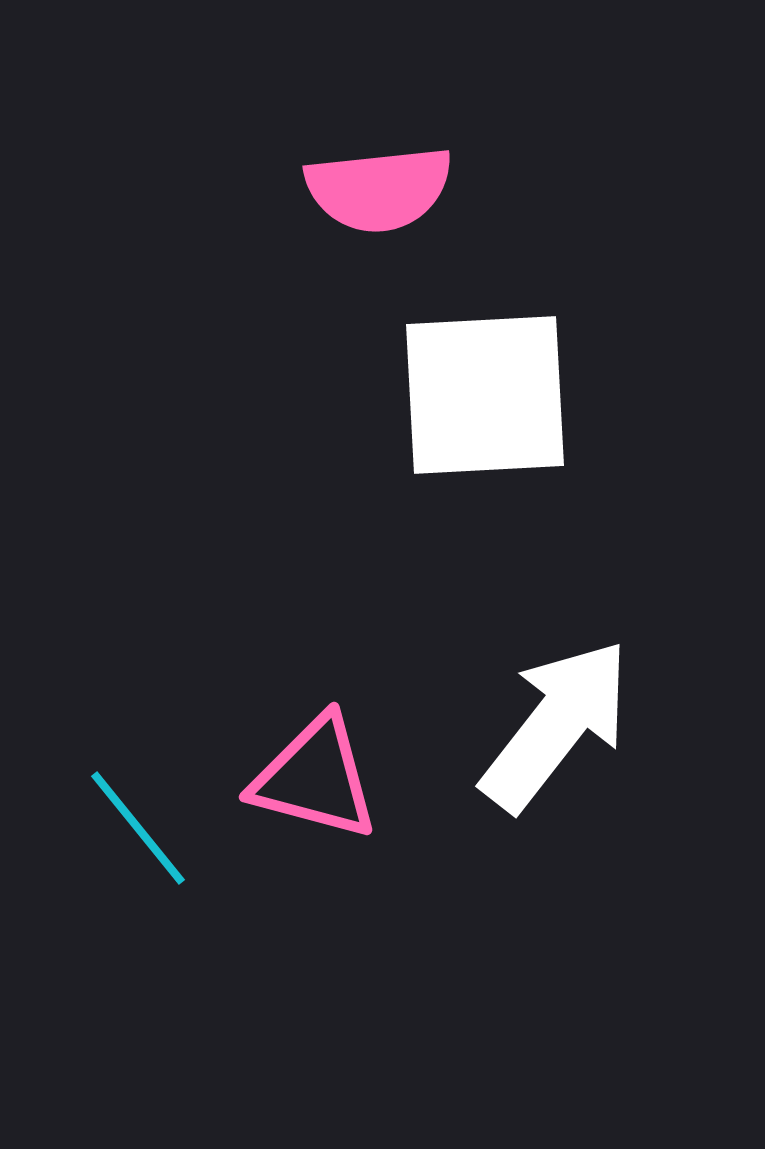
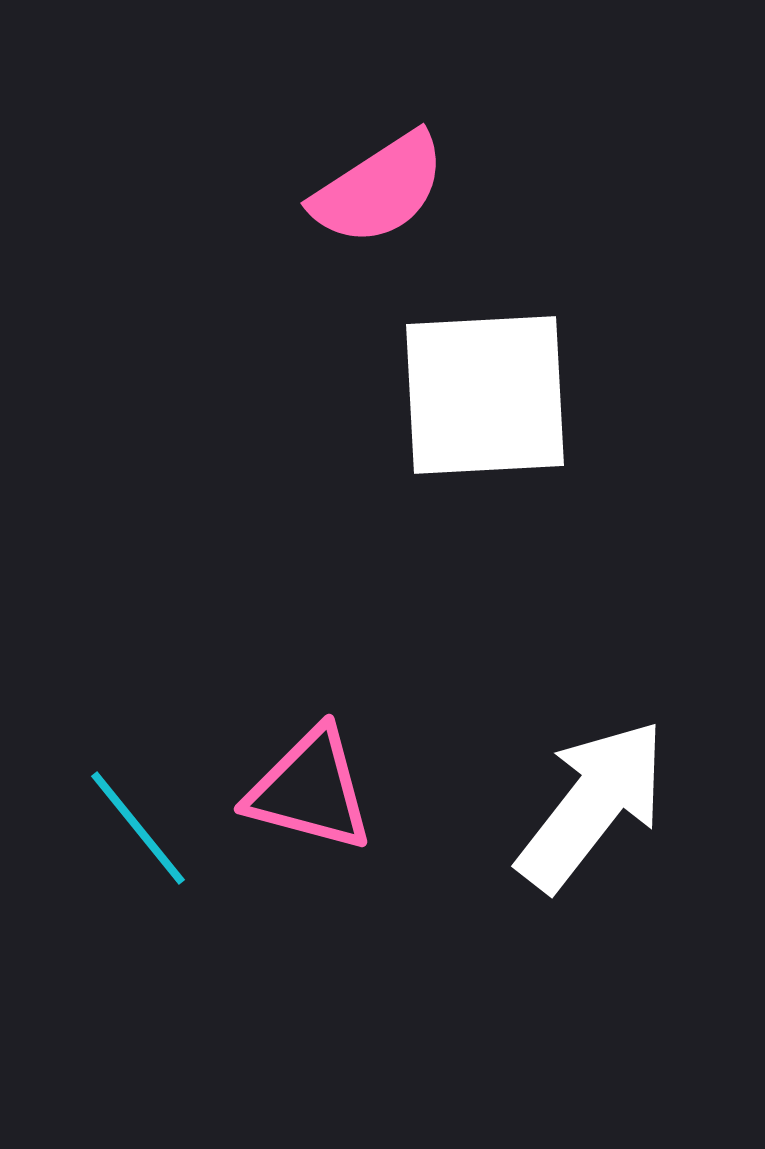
pink semicircle: rotated 27 degrees counterclockwise
white arrow: moved 36 px right, 80 px down
pink triangle: moved 5 px left, 12 px down
